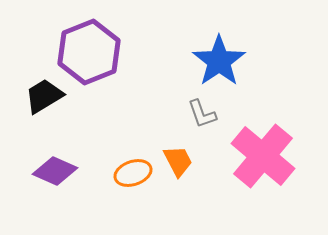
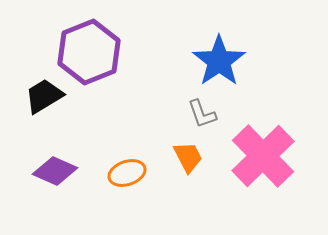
pink cross: rotated 6 degrees clockwise
orange trapezoid: moved 10 px right, 4 px up
orange ellipse: moved 6 px left
